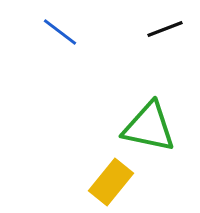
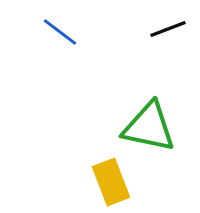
black line: moved 3 px right
yellow rectangle: rotated 60 degrees counterclockwise
